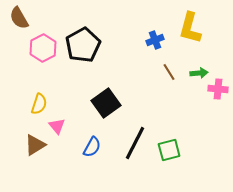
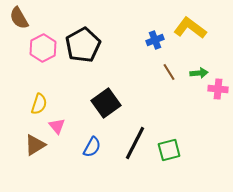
yellow L-shape: rotated 112 degrees clockwise
